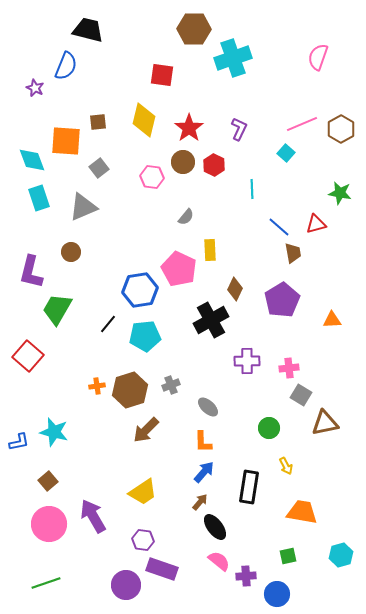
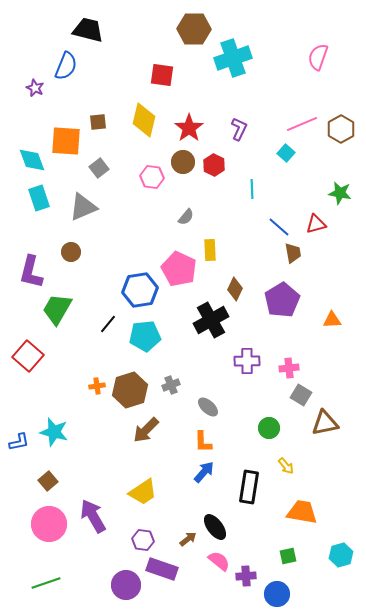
yellow arrow at (286, 466): rotated 12 degrees counterclockwise
brown arrow at (200, 502): moved 12 px left, 37 px down; rotated 12 degrees clockwise
